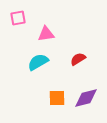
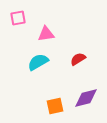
orange square: moved 2 px left, 8 px down; rotated 12 degrees counterclockwise
